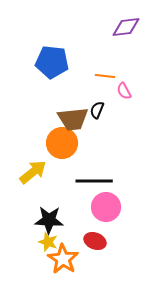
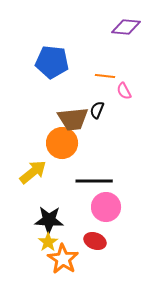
purple diamond: rotated 12 degrees clockwise
yellow star: rotated 18 degrees clockwise
